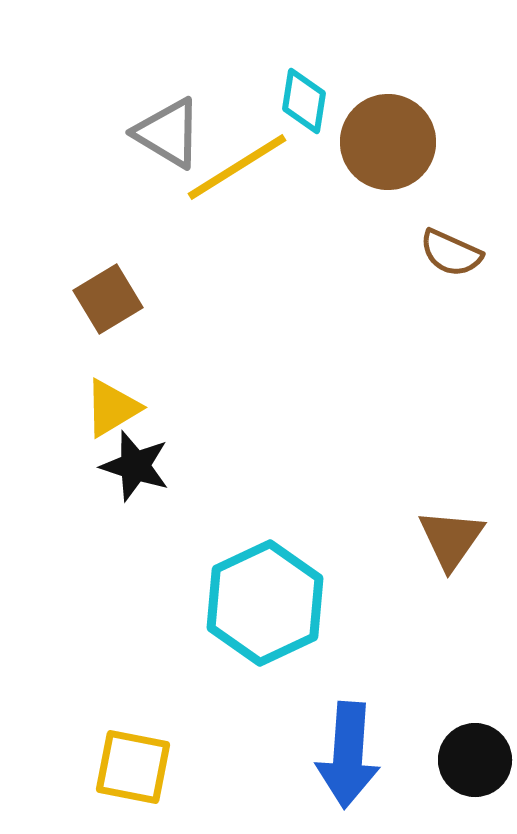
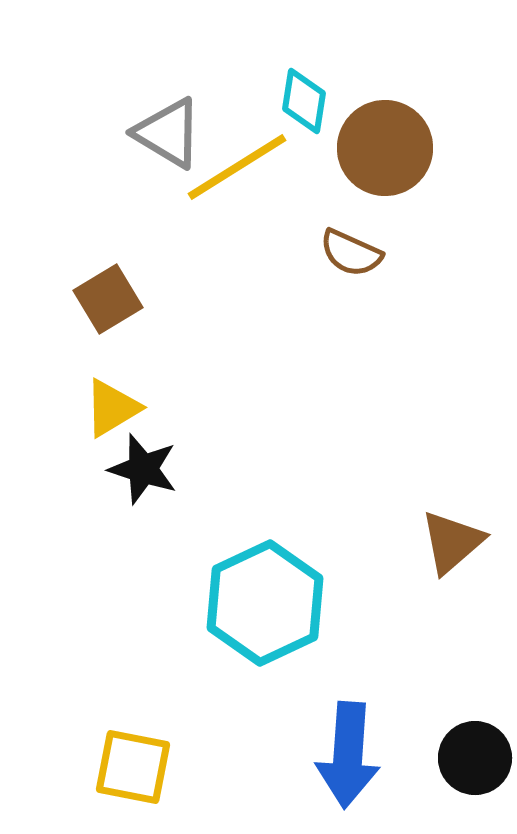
brown circle: moved 3 px left, 6 px down
brown semicircle: moved 100 px left
black star: moved 8 px right, 3 px down
brown triangle: moved 1 px right, 3 px down; rotated 14 degrees clockwise
black circle: moved 2 px up
